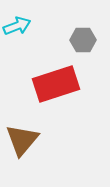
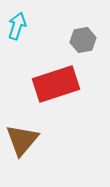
cyan arrow: rotated 52 degrees counterclockwise
gray hexagon: rotated 10 degrees counterclockwise
